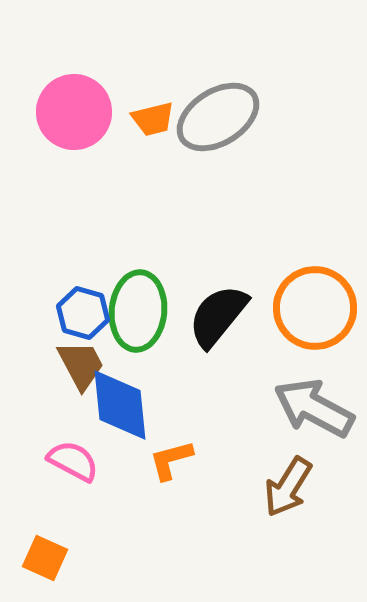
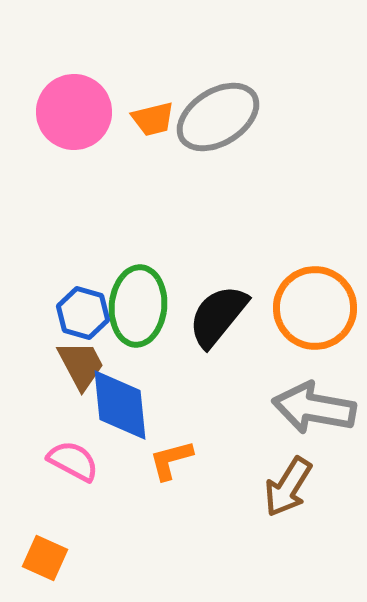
green ellipse: moved 5 px up
gray arrow: rotated 18 degrees counterclockwise
